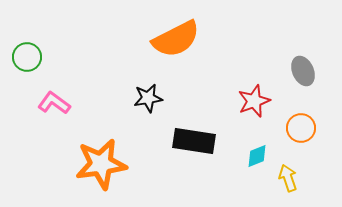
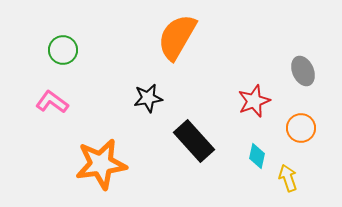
orange semicircle: moved 1 px right, 2 px up; rotated 147 degrees clockwise
green circle: moved 36 px right, 7 px up
pink L-shape: moved 2 px left, 1 px up
black rectangle: rotated 39 degrees clockwise
cyan diamond: rotated 55 degrees counterclockwise
